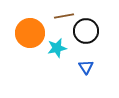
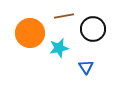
black circle: moved 7 px right, 2 px up
cyan star: moved 2 px right
